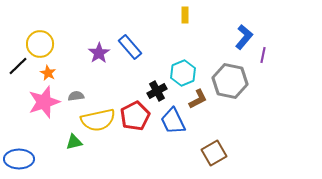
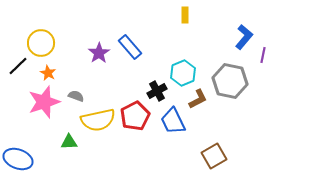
yellow circle: moved 1 px right, 1 px up
gray semicircle: rotated 28 degrees clockwise
green triangle: moved 5 px left; rotated 12 degrees clockwise
brown square: moved 3 px down
blue ellipse: moved 1 px left; rotated 20 degrees clockwise
